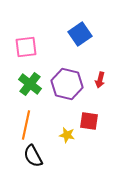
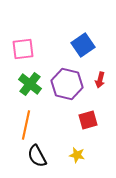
blue square: moved 3 px right, 11 px down
pink square: moved 3 px left, 2 px down
red square: moved 1 px left, 1 px up; rotated 24 degrees counterclockwise
yellow star: moved 10 px right, 20 px down
black semicircle: moved 4 px right
